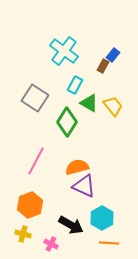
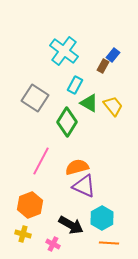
pink line: moved 5 px right
pink cross: moved 2 px right
